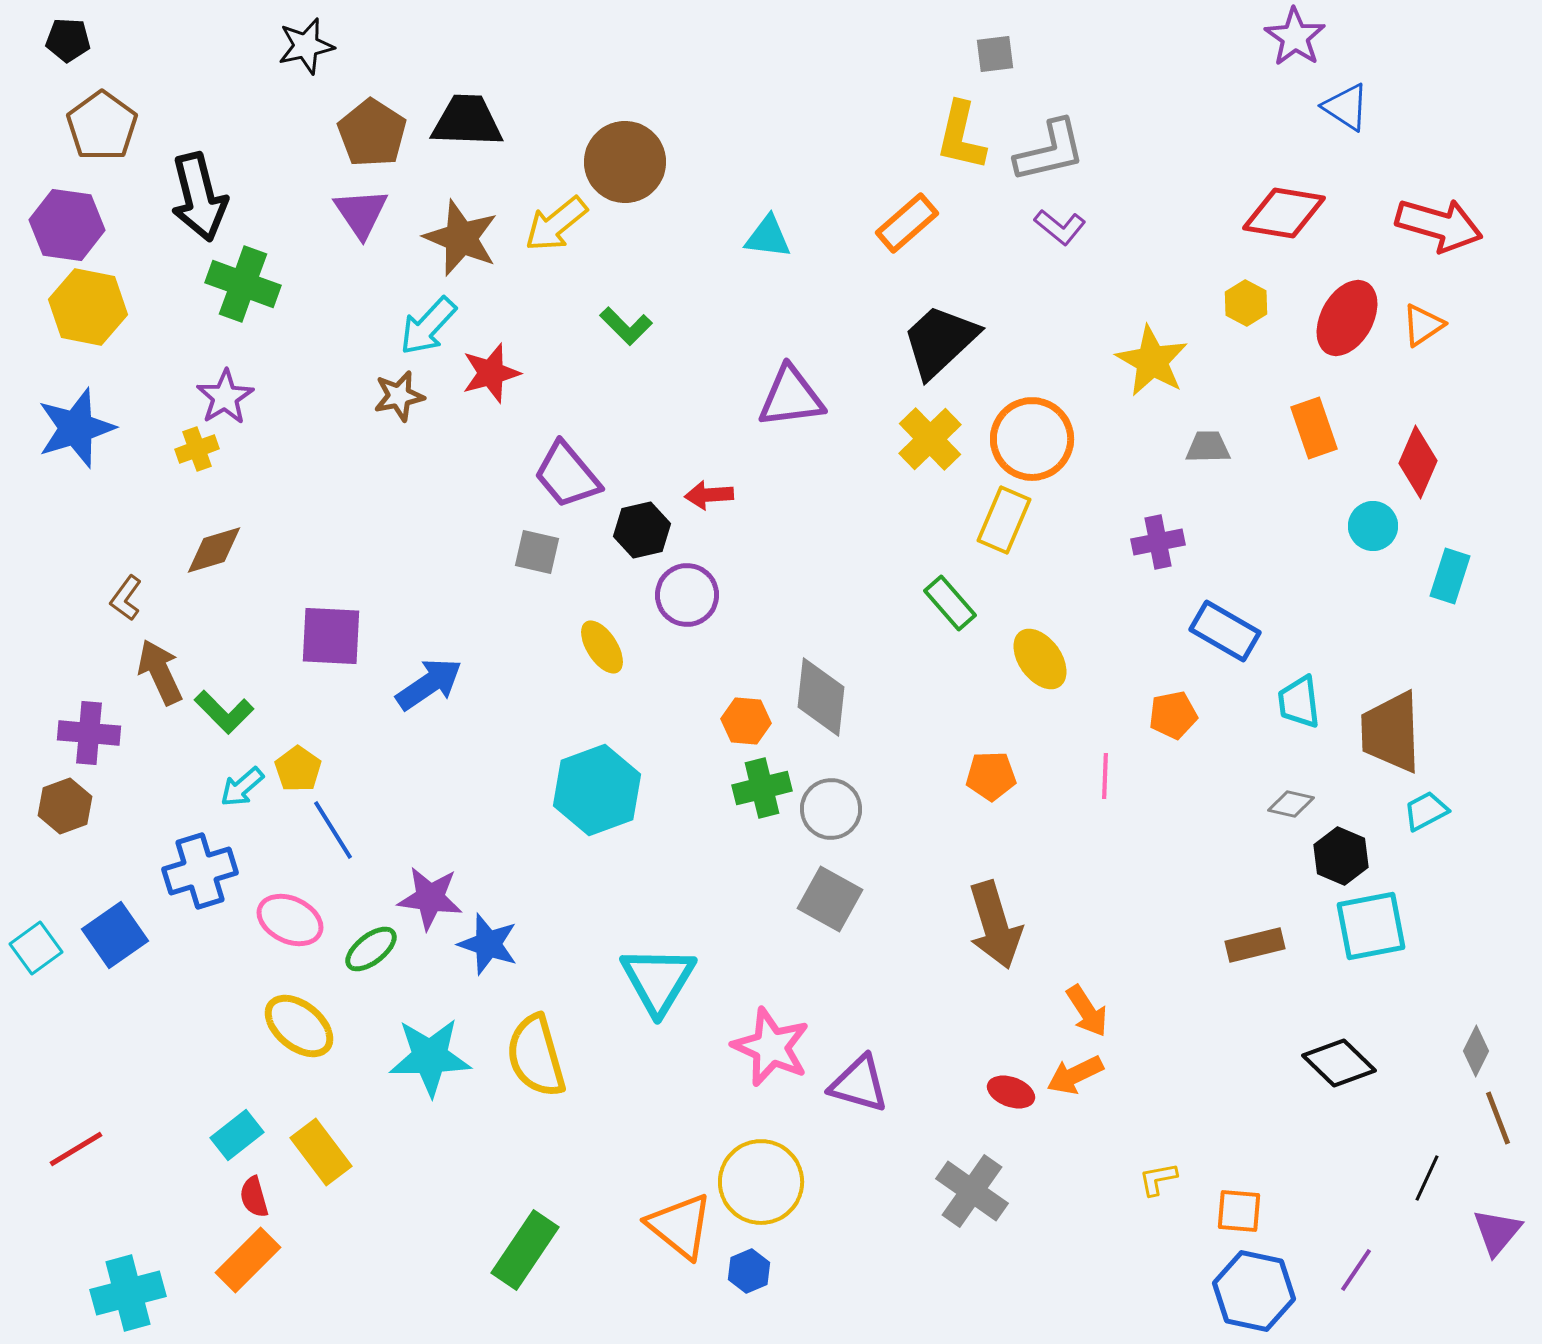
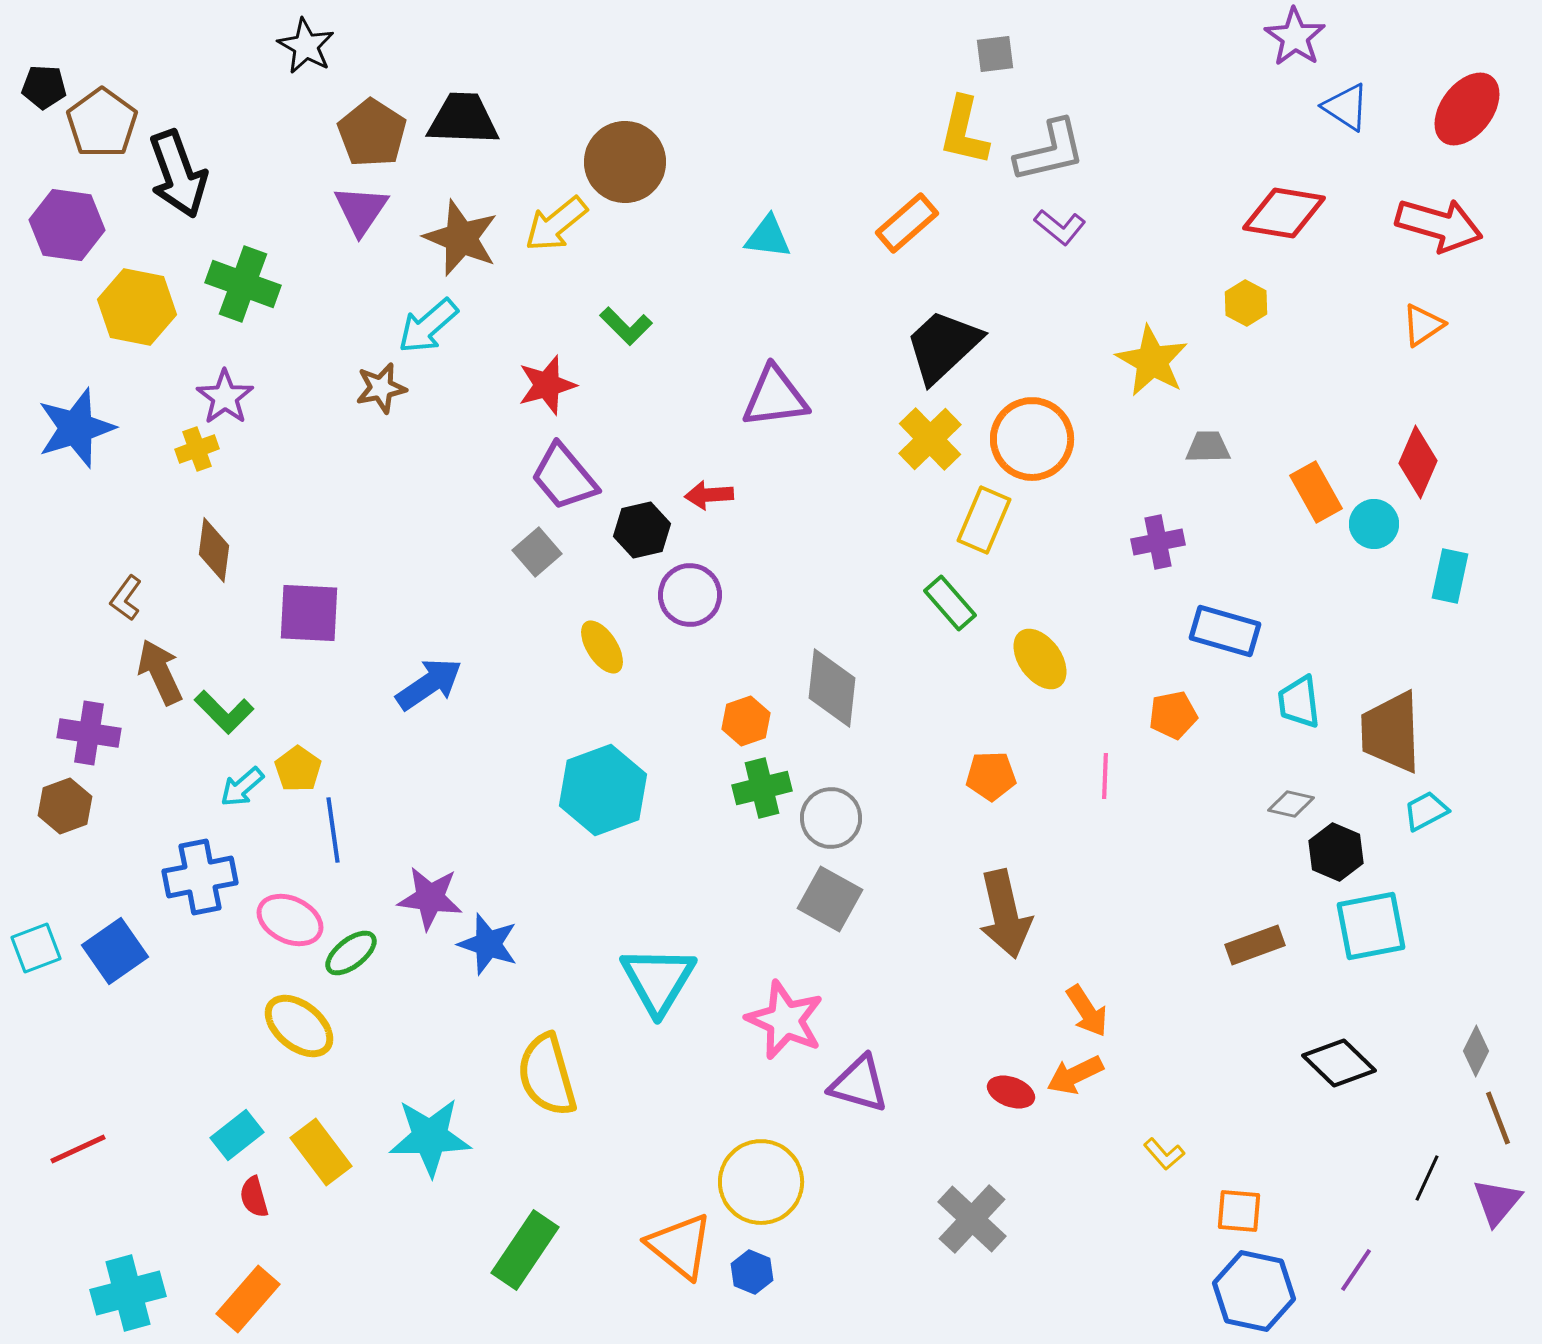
black pentagon at (68, 40): moved 24 px left, 47 px down
black star at (306, 46): rotated 30 degrees counterclockwise
black trapezoid at (467, 121): moved 4 px left, 2 px up
brown pentagon at (102, 126): moved 3 px up
yellow L-shape at (961, 136): moved 3 px right, 5 px up
black arrow at (199, 197): moved 21 px left, 23 px up; rotated 6 degrees counterclockwise
purple triangle at (361, 213): moved 3 px up; rotated 8 degrees clockwise
yellow hexagon at (88, 307): moved 49 px right
red ellipse at (1347, 318): moved 120 px right, 209 px up; rotated 8 degrees clockwise
cyan arrow at (428, 326): rotated 6 degrees clockwise
black trapezoid at (940, 341): moved 3 px right, 5 px down
red star at (491, 373): moved 56 px right, 12 px down
brown star at (399, 396): moved 18 px left, 8 px up
purple star at (225, 397): rotated 4 degrees counterclockwise
purple triangle at (791, 397): moved 16 px left
orange rectangle at (1314, 428): moved 2 px right, 64 px down; rotated 10 degrees counterclockwise
purple trapezoid at (567, 475): moved 3 px left, 2 px down
yellow rectangle at (1004, 520): moved 20 px left
cyan circle at (1373, 526): moved 1 px right, 2 px up
brown diamond at (214, 550): rotated 66 degrees counterclockwise
gray square at (537, 552): rotated 36 degrees clockwise
cyan rectangle at (1450, 576): rotated 6 degrees counterclockwise
purple circle at (687, 595): moved 3 px right
blue rectangle at (1225, 631): rotated 14 degrees counterclockwise
purple square at (331, 636): moved 22 px left, 23 px up
gray diamond at (821, 697): moved 11 px right, 9 px up
orange hexagon at (746, 721): rotated 24 degrees counterclockwise
purple cross at (89, 733): rotated 4 degrees clockwise
cyan hexagon at (597, 790): moved 6 px right
gray circle at (831, 809): moved 9 px down
blue line at (333, 830): rotated 24 degrees clockwise
black hexagon at (1341, 856): moved 5 px left, 4 px up
blue cross at (200, 871): moved 6 px down; rotated 6 degrees clockwise
brown arrow at (995, 925): moved 10 px right, 11 px up; rotated 4 degrees clockwise
blue square at (115, 935): moved 16 px down
brown rectangle at (1255, 945): rotated 6 degrees counterclockwise
cyan square at (36, 948): rotated 15 degrees clockwise
green ellipse at (371, 949): moved 20 px left, 4 px down
pink star at (771, 1047): moved 14 px right, 27 px up
yellow semicircle at (536, 1056): moved 11 px right, 19 px down
cyan star at (430, 1057): moved 80 px down
red line at (76, 1149): moved 2 px right; rotated 6 degrees clockwise
yellow L-shape at (1158, 1179): moved 6 px right, 25 px up; rotated 120 degrees counterclockwise
gray cross at (972, 1191): moved 28 px down; rotated 8 degrees clockwise
orange triangle at (680, 1226): moved 20 px down
purple triangle at (1497, 1232): moved 30 px up
orange rectangle at (248, 1260): moved 39 px down; rotated 4 degrees counterclockwise
blue hexagon at (749, 1271): moved 3 px right, 1 px down; rotated 15 degrees counterclockwise
